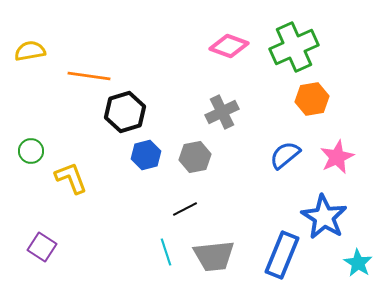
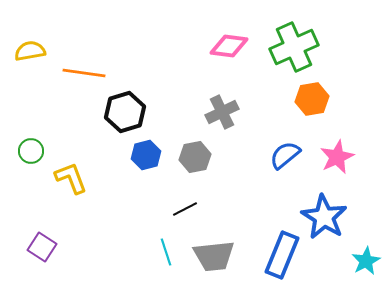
pink diamond: rotated 12 degrees counterclockwise
orange line: moved 5 px left, 3 px up
cyan star: moved 8 px right, 2 px up; rotated 12 degrees clockwise
